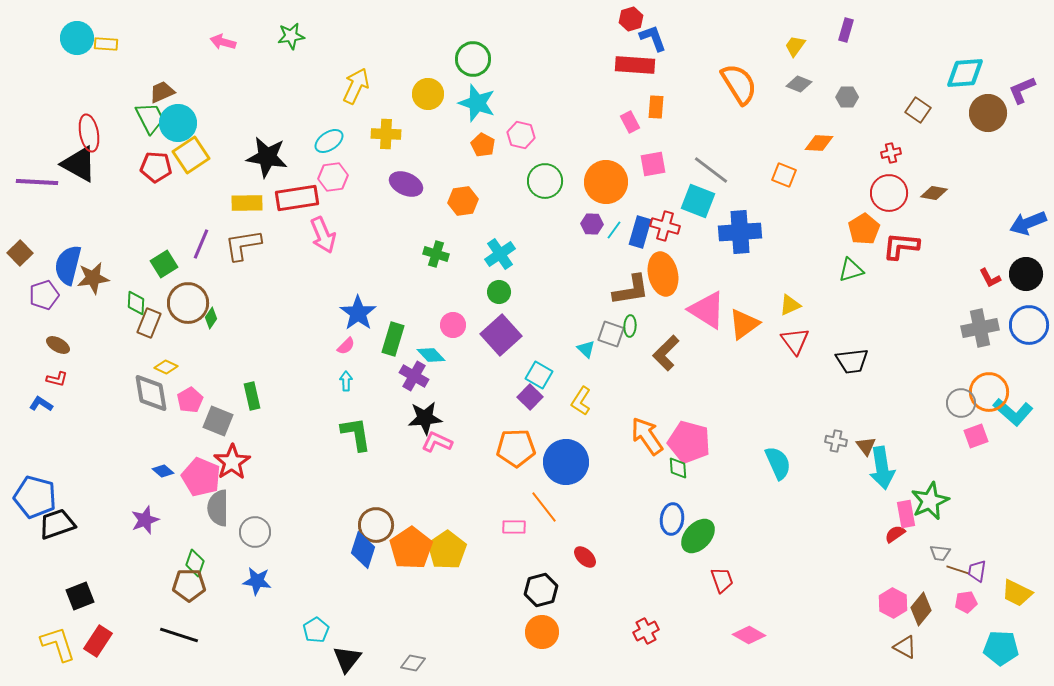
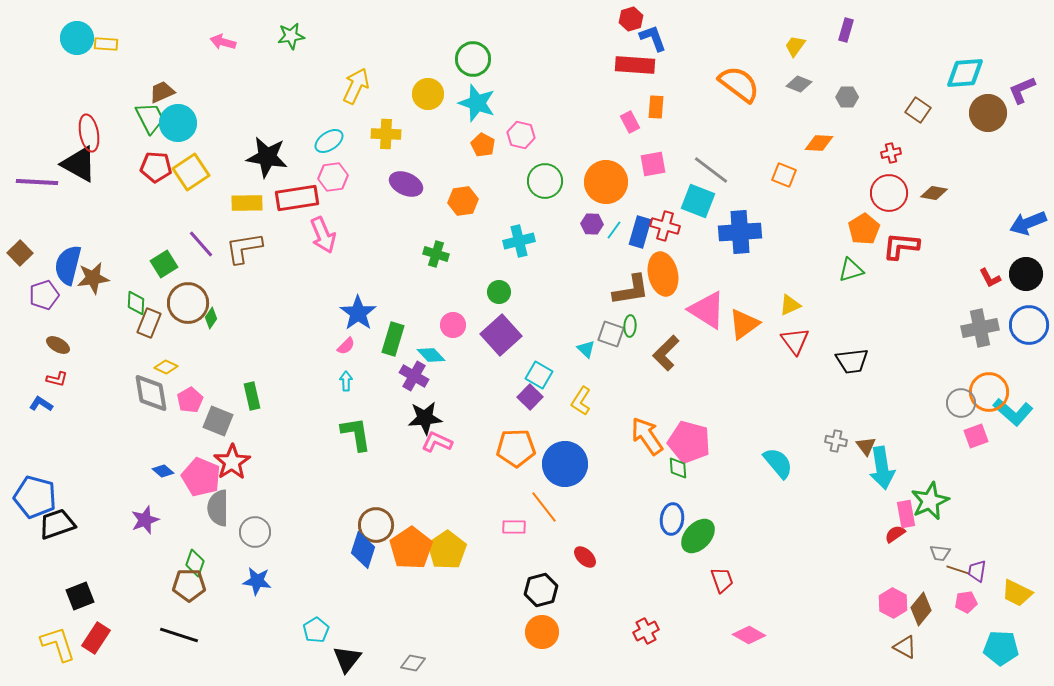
orange semicircle at (739, 84): rotated 21 degrees counterclockwise
yellow square at (191, 155): moved 17 px down
purple line at (201, 244): rotated 64 degrees counterclockwise
brown L-shape at (243, 245): moved 1 px right, 3 px down
cyan cross at (500, 254): moved 19 px right, 13 px up; rotated 20 degrees clockwise
blue circle at (566, 462): moved 1 px left, 2 px down
cyan semicircle at (778, 463): rotated 16 degrees counterclockwise
red rectangle at (98, 641): moved 2 px left, 3 px up
